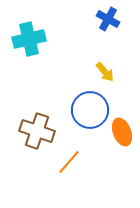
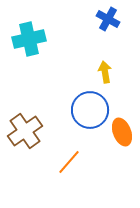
yellow arrow: rotated 150 degrees counterclockwise
brown cross: moved 12 px left; rotated 36 degrees clockwise
